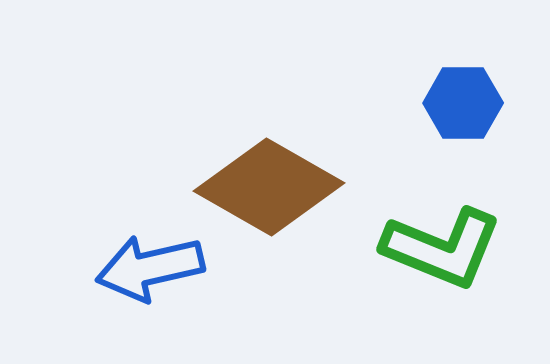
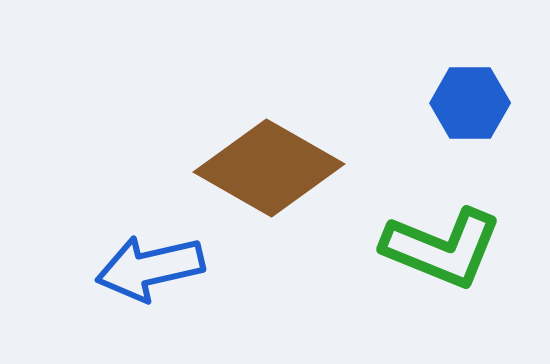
blue hexagon: moved 7 px right
brown diamond: moved 19 px up
